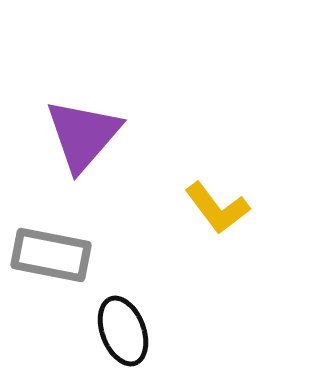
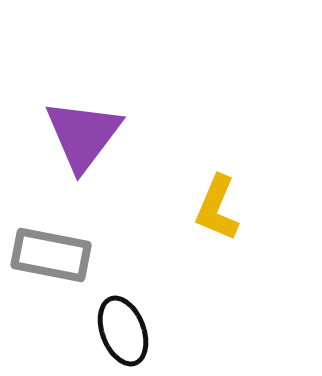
purple triangle: rotated 4 degrees counterclockwise
yellow L-shape: rotated 60 degrees clockwise
